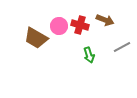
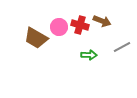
brown arrow: moved 3 px left, 1 px down
pink circle: moved 1 px down
green arrow: rotated 70 degrees counterclockwise
